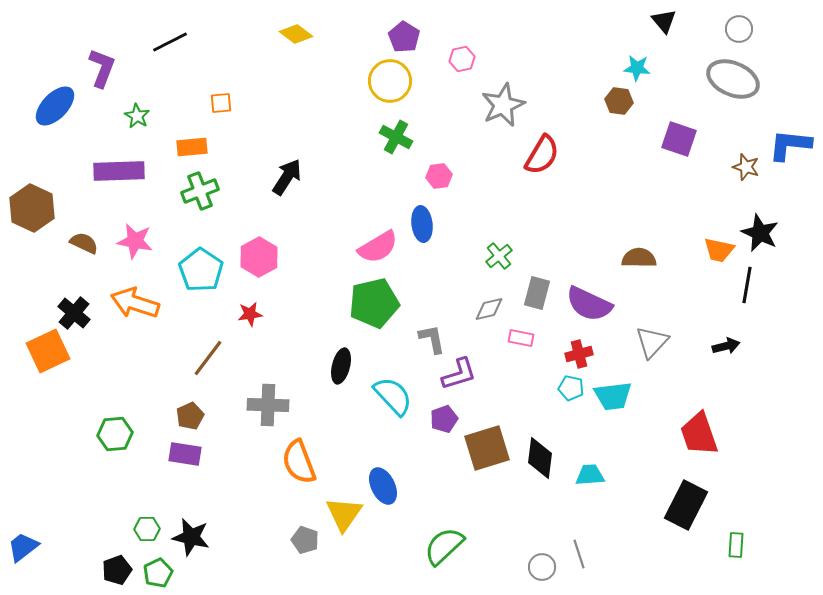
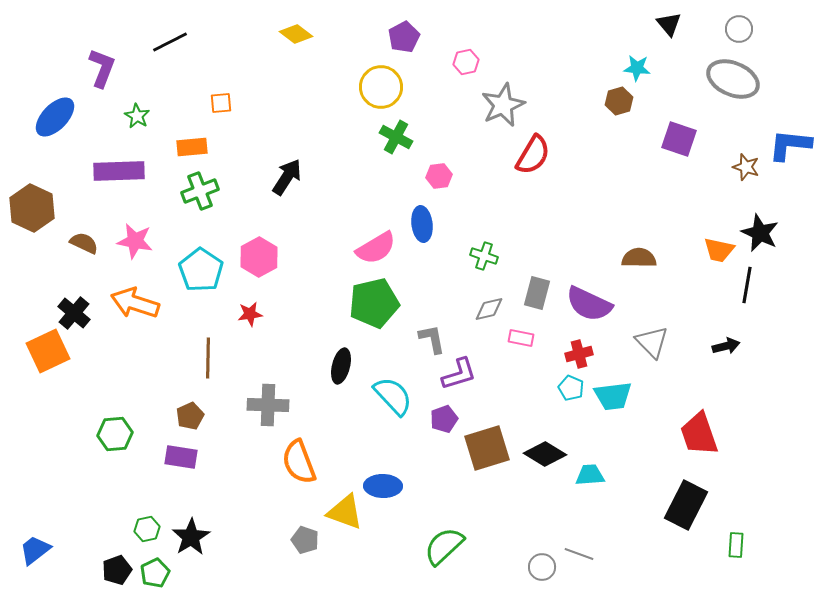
black triangle at (664, 21): moved 5 px right, 3 px down
purple pentagon at (404, 37): rotated 12 degrees clockwise
pink hexagon at (462, 59): moved 4 px right, 3 px down
yellow circle at (390, 81): moved 9 px left, 6 px down
brown hexagon at (619, 101): rotated 24 degrees counterclockwise
blue ellipse at (55, 106): moved 11 px down
red semicircle at (542, 155): moved 9 px left
pink semicircle at (378, 247): moved 2 px left, 1 px down
green cross at (499, 256): moved 15 px left; rotated 32 degrees counterclockwise
gray triangle at (652, 342): rotated 27 degrees counterclockwise
brown line at (208, 358): rotated 36 degrees counterclockwise
cyan pentagon at (571, 388): rotated 10 degrees clockwise
purple rectangle at (185, 454): moved 4 px left, 3 px down
black diamond at (540, 458): moved 5 px right, 4 px up; rotated 66 degrees counterclockwise
blue ellipse at (383, 486): rotated 63 degrees counterclockwise
yellow triangle at (344, 514): moved 1 px right, 2 px up; rotated 45 degrees counterclockwise
green hexagon at (147, 529): rotated 10 degrees counterclockwise
black star at (191, 537): rotated 27 degrees clockwise
blue trapezoid at (23, 547): moved 12 px right, 3 px down
gray line at (579, 554): rotated 52 degrees counterclockwise
green pentagon at (158, 573): moved 3 px left
